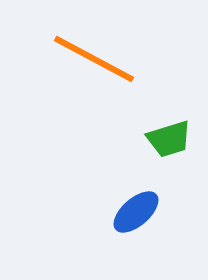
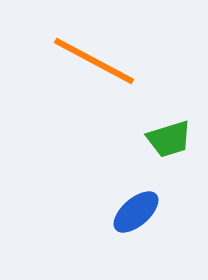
orange line: moved 2 px down
